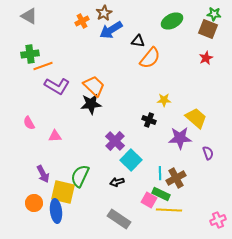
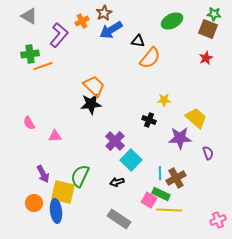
purple L-shape: moved 2 px right, 51 px up; rotated 80 degrees counterclockwise
